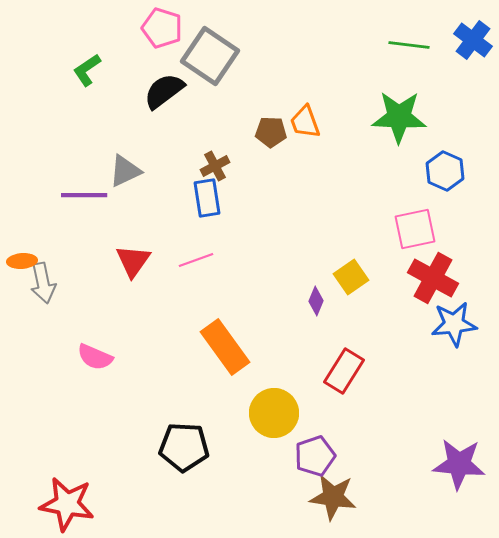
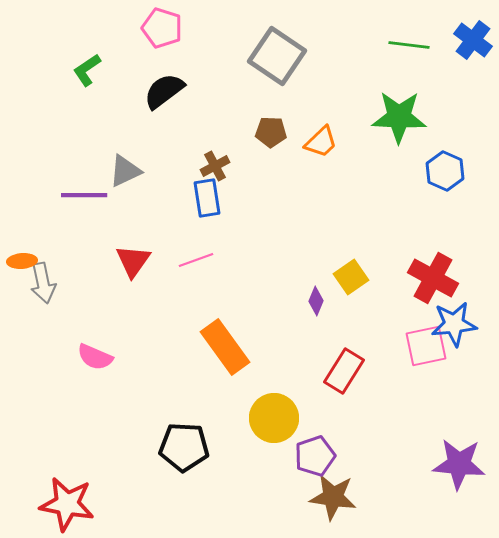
gray square: moved 67 px right
orange trapezoid: moved 16 px right, 20 px down; rotated 114 degrees counterclockwise
pink square: moved 11 px right, 117 px down
yellow circle: moved 5 px down
